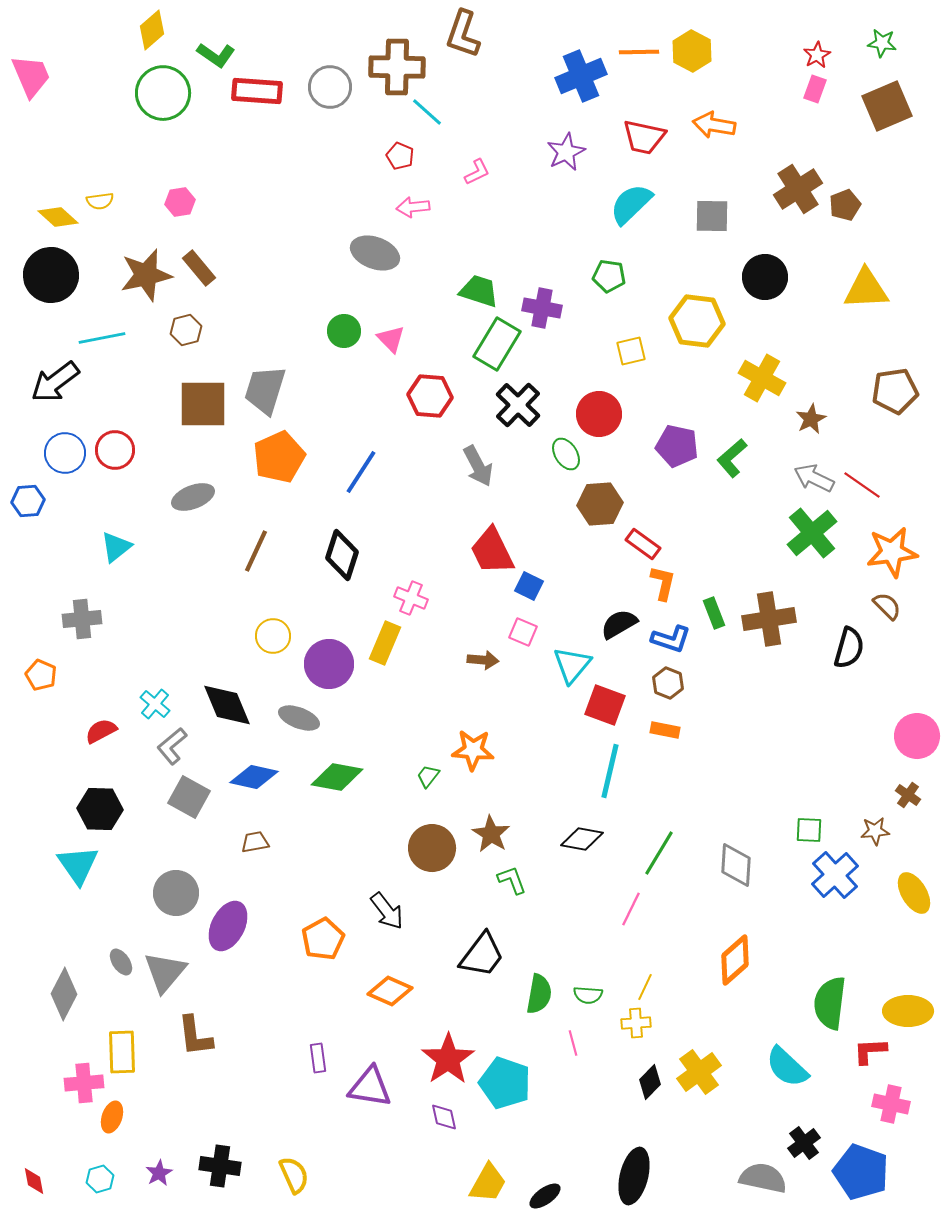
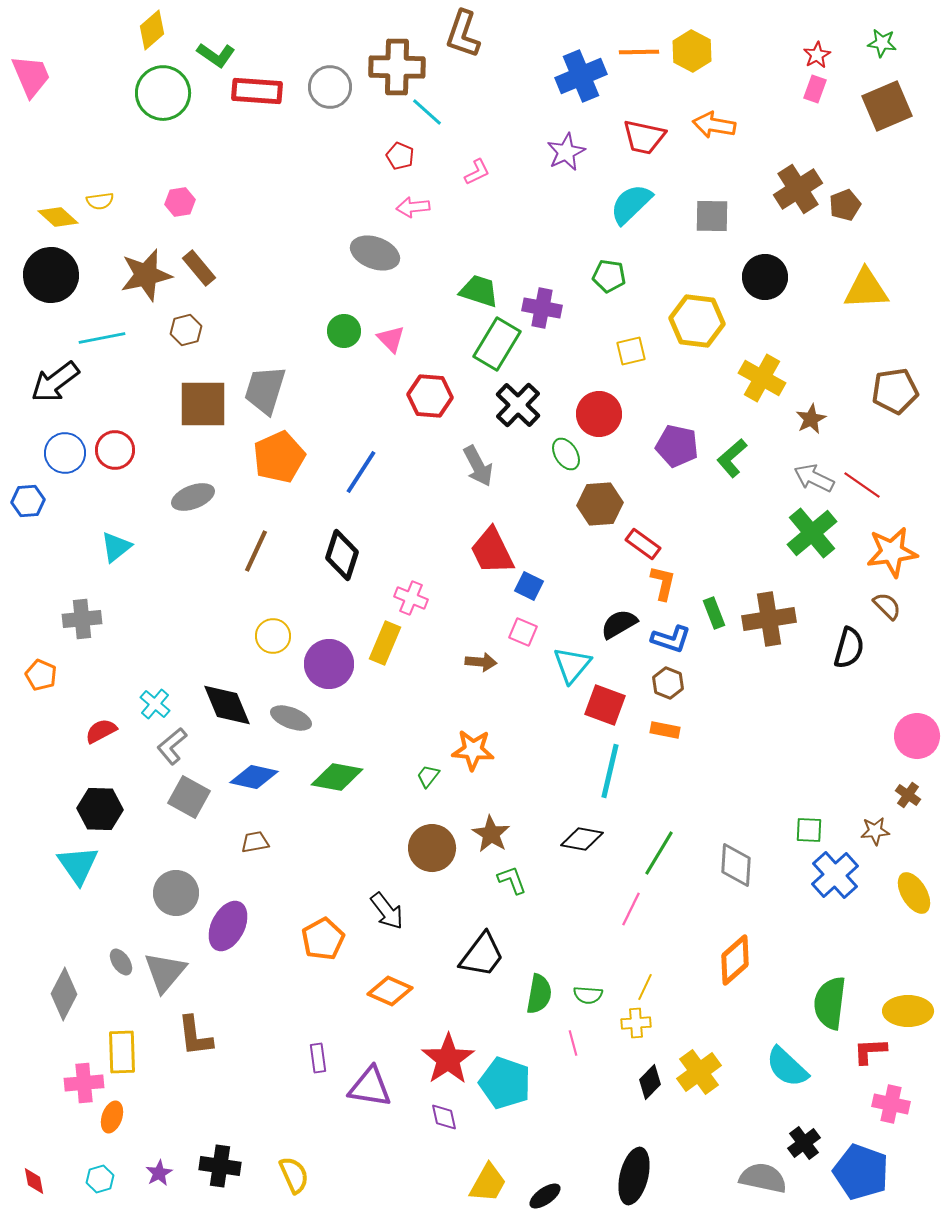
brown arrow at (483, 660): moved 2 px left, 2 px down
gray ellipse at (299, 718): moved 8 px left
